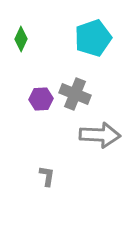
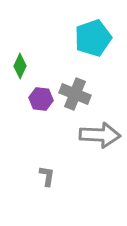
green diamond: moved 1 px left, 27 px down
purple hexagon: rotated 10 degrees clockwise
